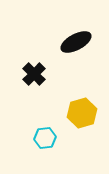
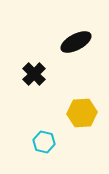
yellow hexagon: rotated 12 degrees clockwise
cyan hexagon: moved 1 px left, 4 px down; rotated 20 degrees clockwise
